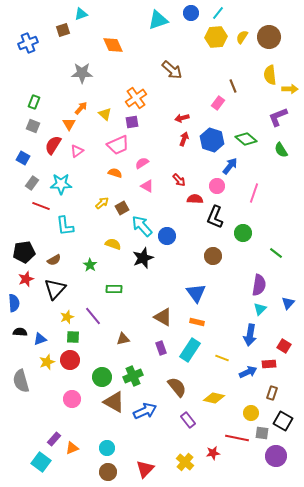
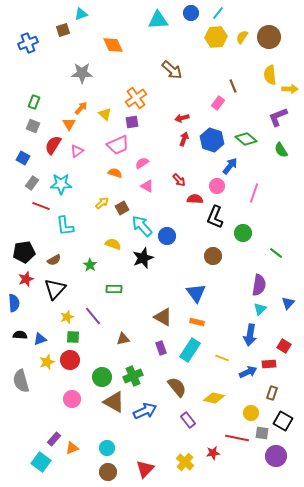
cyan triangle at (158, 20): rotated 15 degrees clockwise
black semicircle at (20, 332): moved 3 px down
